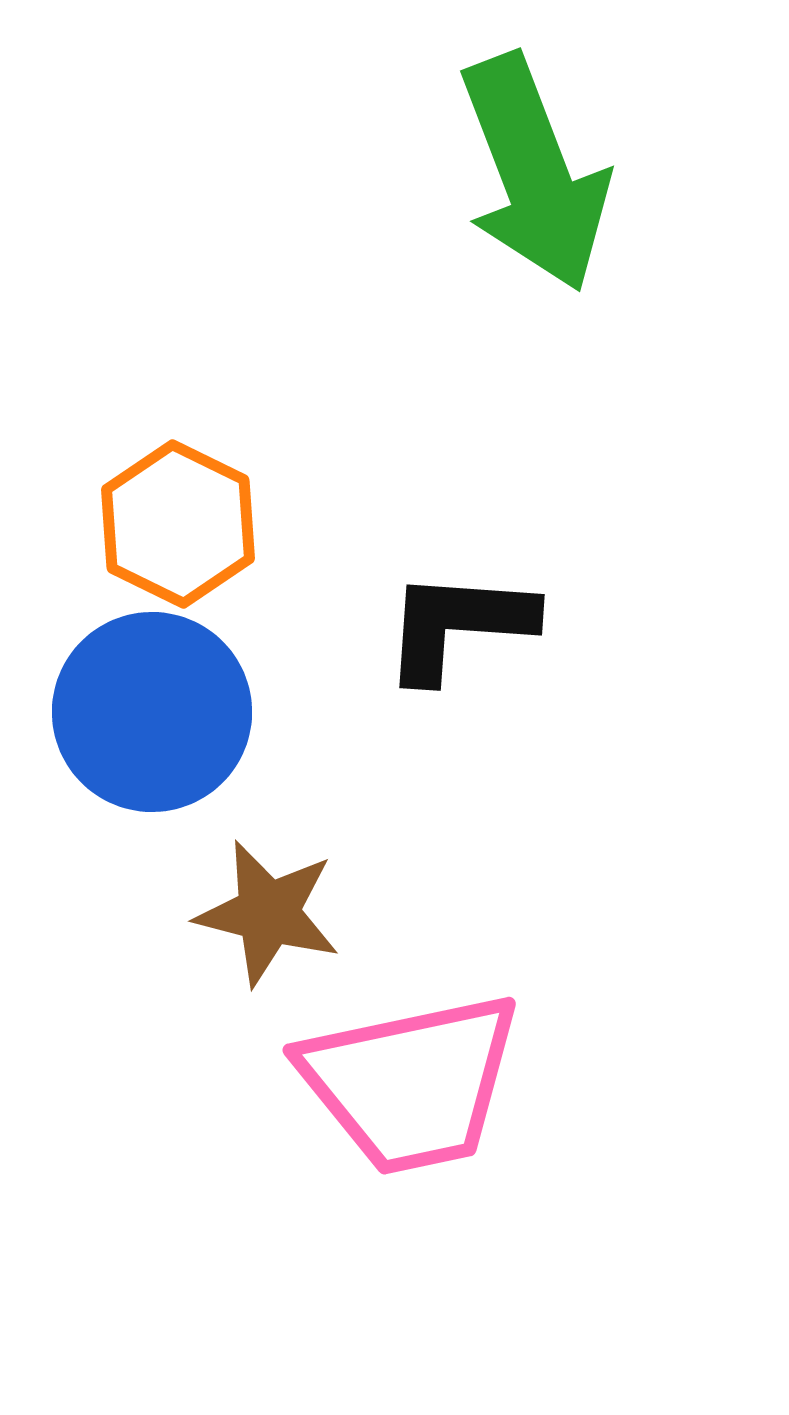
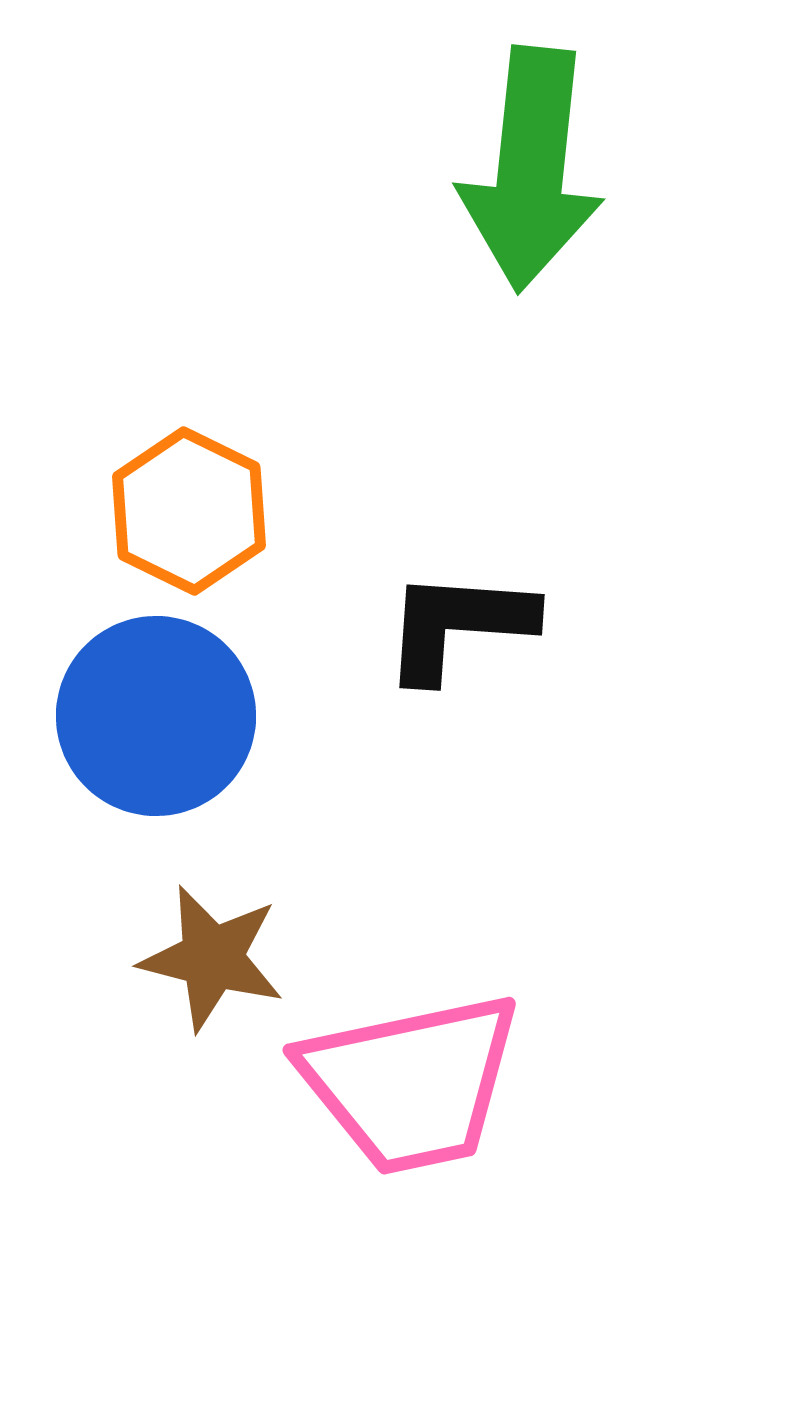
green arrow: moved 3 px left, 4 px up; rotated 27 degrees clockwise
orange hexagon: moved 11 px right, 13 px up
blue circle: moved 4 px right, 4 px down
brown star: moved 56 px left, 45 px down
